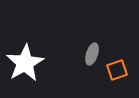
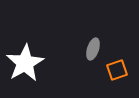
gray ellipse: moved 1 px right, 5 px up
